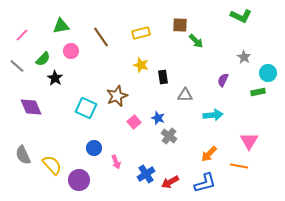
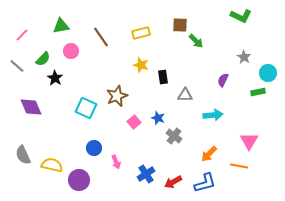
gray cross: moved 5 px right
yellow semicircle: rotated 35 degrees counterclockwise
red arrow: moved 3 px right
